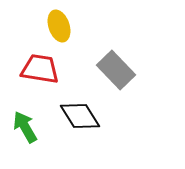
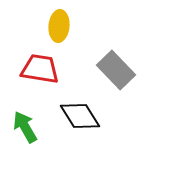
yellow ellipse: rotated 24 degrees clockwise
